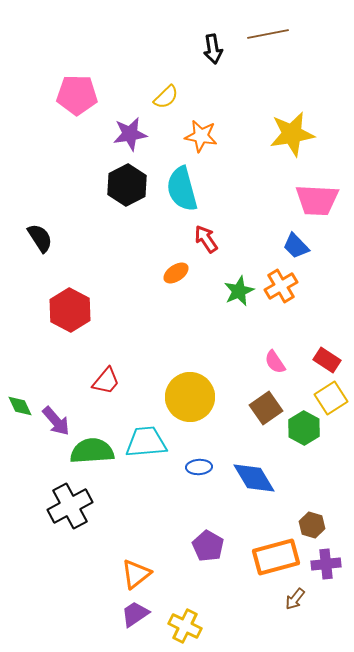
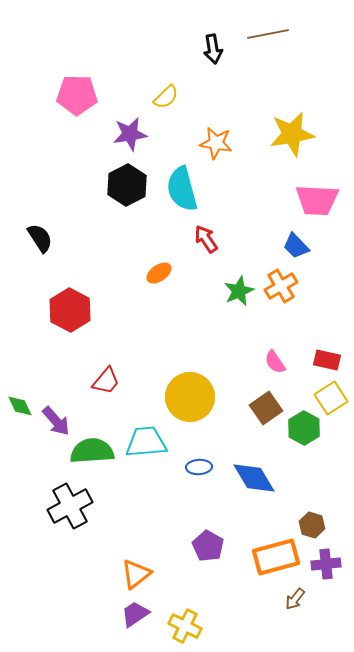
orange star: moved 15 px right, 7 px down
orange ellipse: moved 17 px left
red rectangle: rotated 20 degrees counterclockwise
